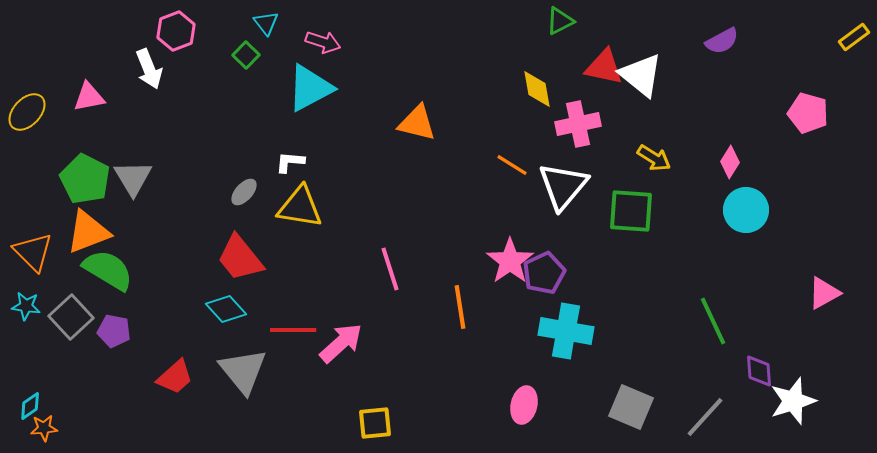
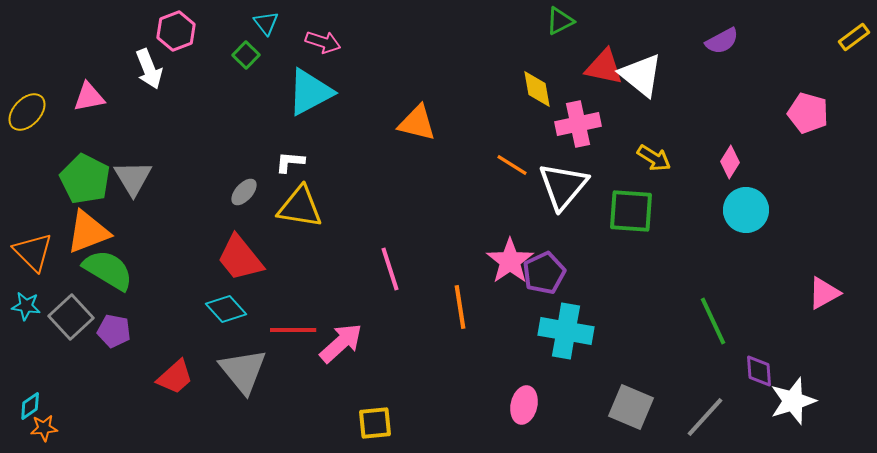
cyan triangle at (310, 88): moved 4 px down
